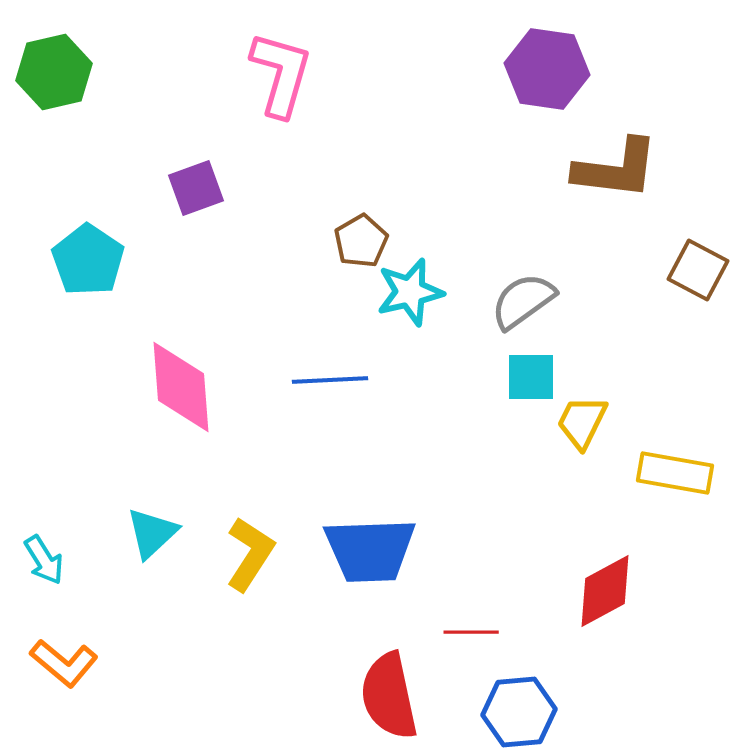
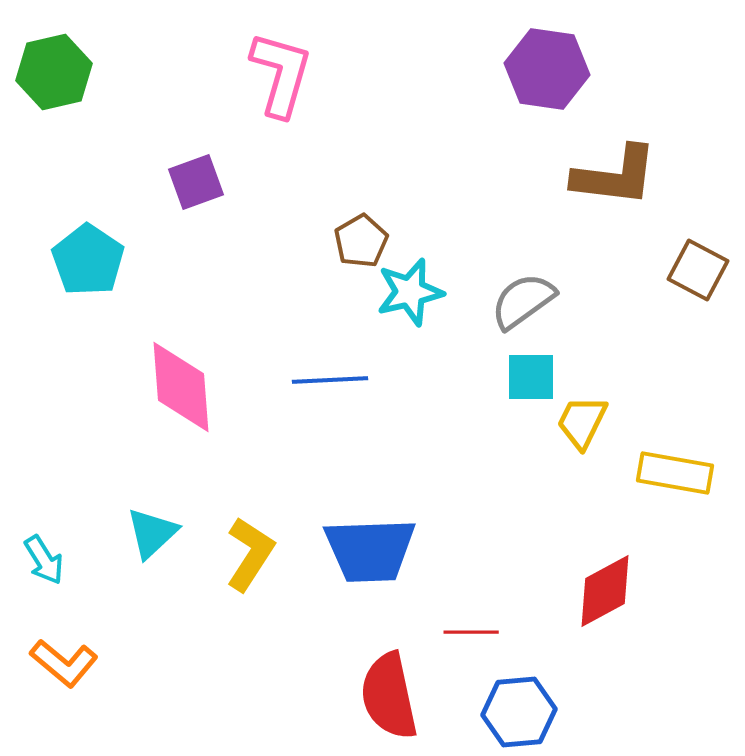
brown L-shape: moved 1 px left, 7 px down
purple square: moved 6 px up
